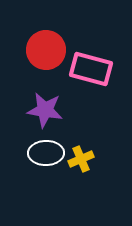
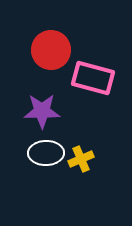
red circle: moved 5 px right
pink rectangle: moved 2 px right, 9 px down
purple star: moved 3 px left, 1 px down; rotated 9 degrees counterclockwise
